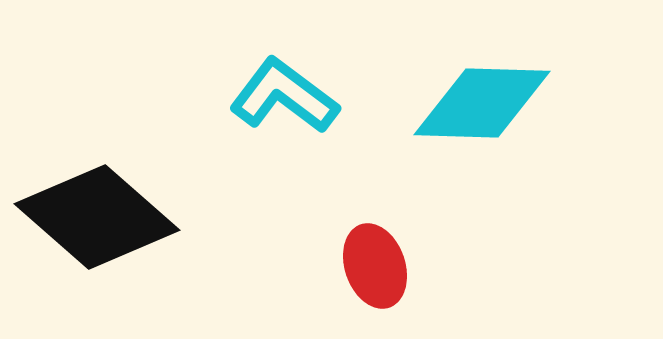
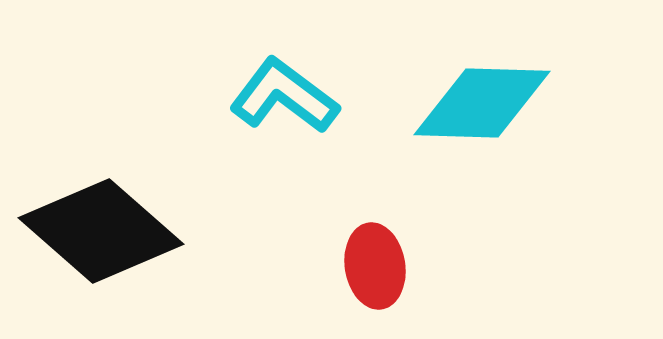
black diamond: moved 4 px right, 14 px down
red ellipse: rotated 10 degrees clockwise
